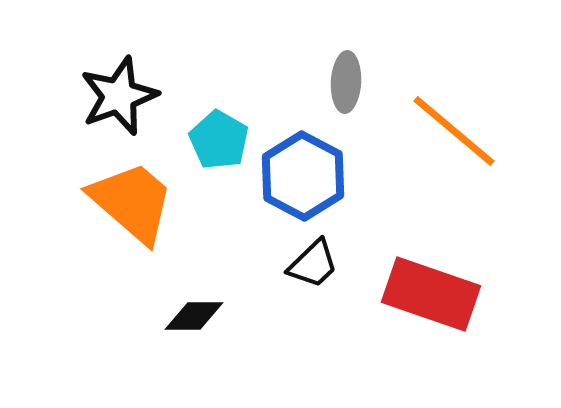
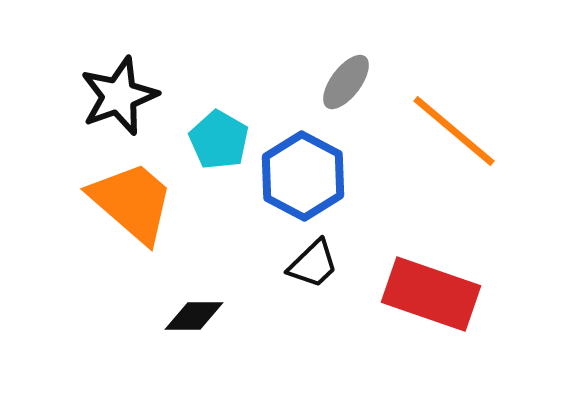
gray ellipse: rotated 34 degrees clockwise
